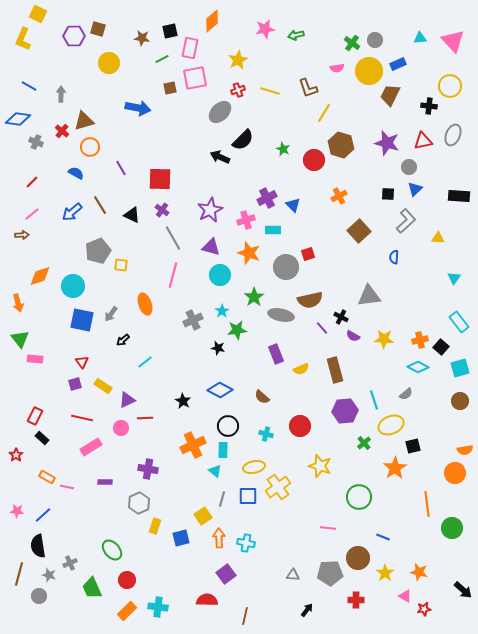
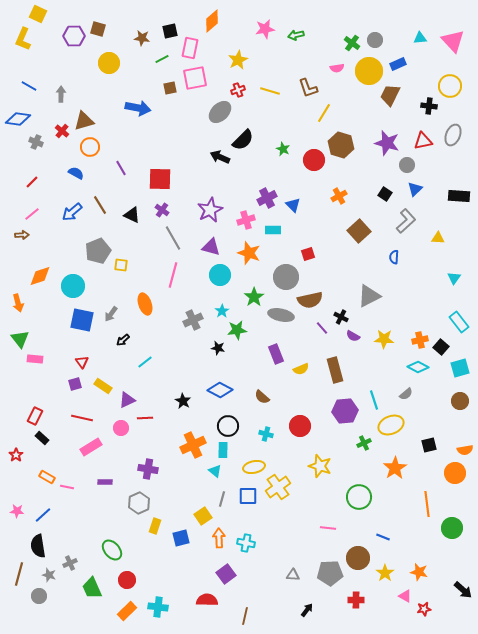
gray circle at (409, 167): moved 2 px left, 2 px up
black square at (388, 194): moved 3 px left; rotated 32 degrees clockwise
gray circle at (286, 267): moved 10 px down
gray triangle at (369, 296): rotated 20 degrees counterclockwise
green cross at (364, 443): rotated 16 degrees clockwise
black square at (413, 446): moved 16 px right, 1 px up
